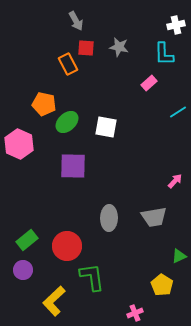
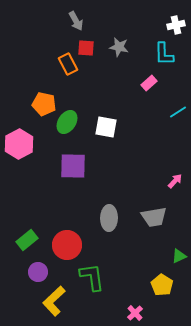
green ellipse: rotated 15 degrees counterclockwise
pink hexagon: rotated 8 degrees clockwise
red circle: moved 1 px up
purple circle: moved 15 px right, 2 px down
pink cross: rotated 21 degrees counterclockwise
